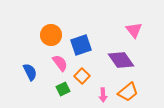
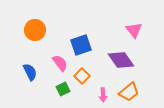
orange circle: moved 16 px left, 5 px up
orange trapezoid: moved 1 px right
